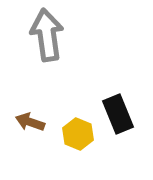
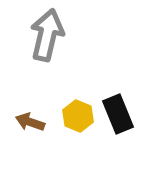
gray arrow: rotated 21 degrees clockwise
yellow hexagon: moved 18 px up
